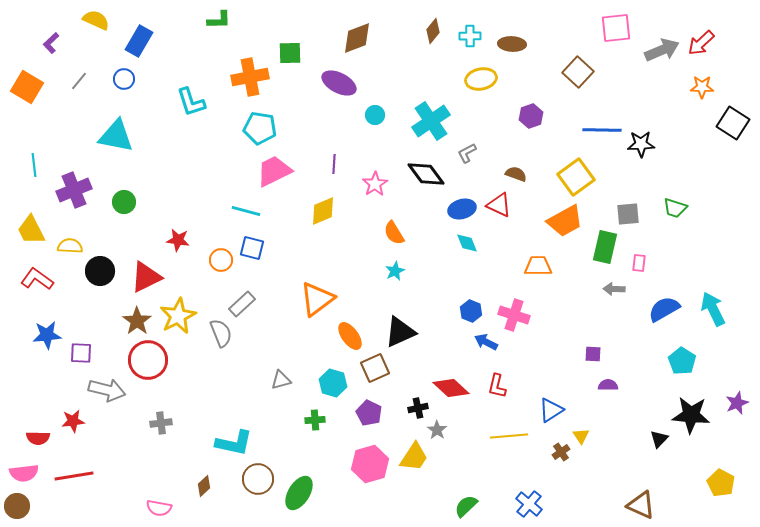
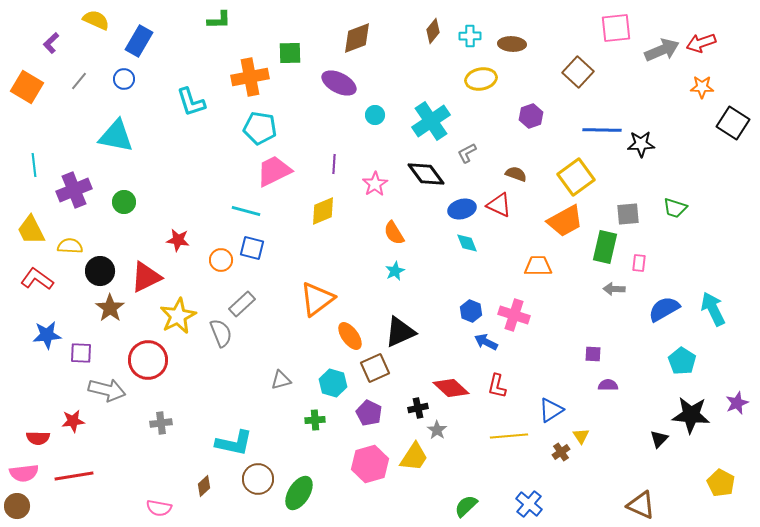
red arrow at (701, 43): rotated 24 degrees clockwise
brown star at (137, 321): moved 27 px left, 13 px up
